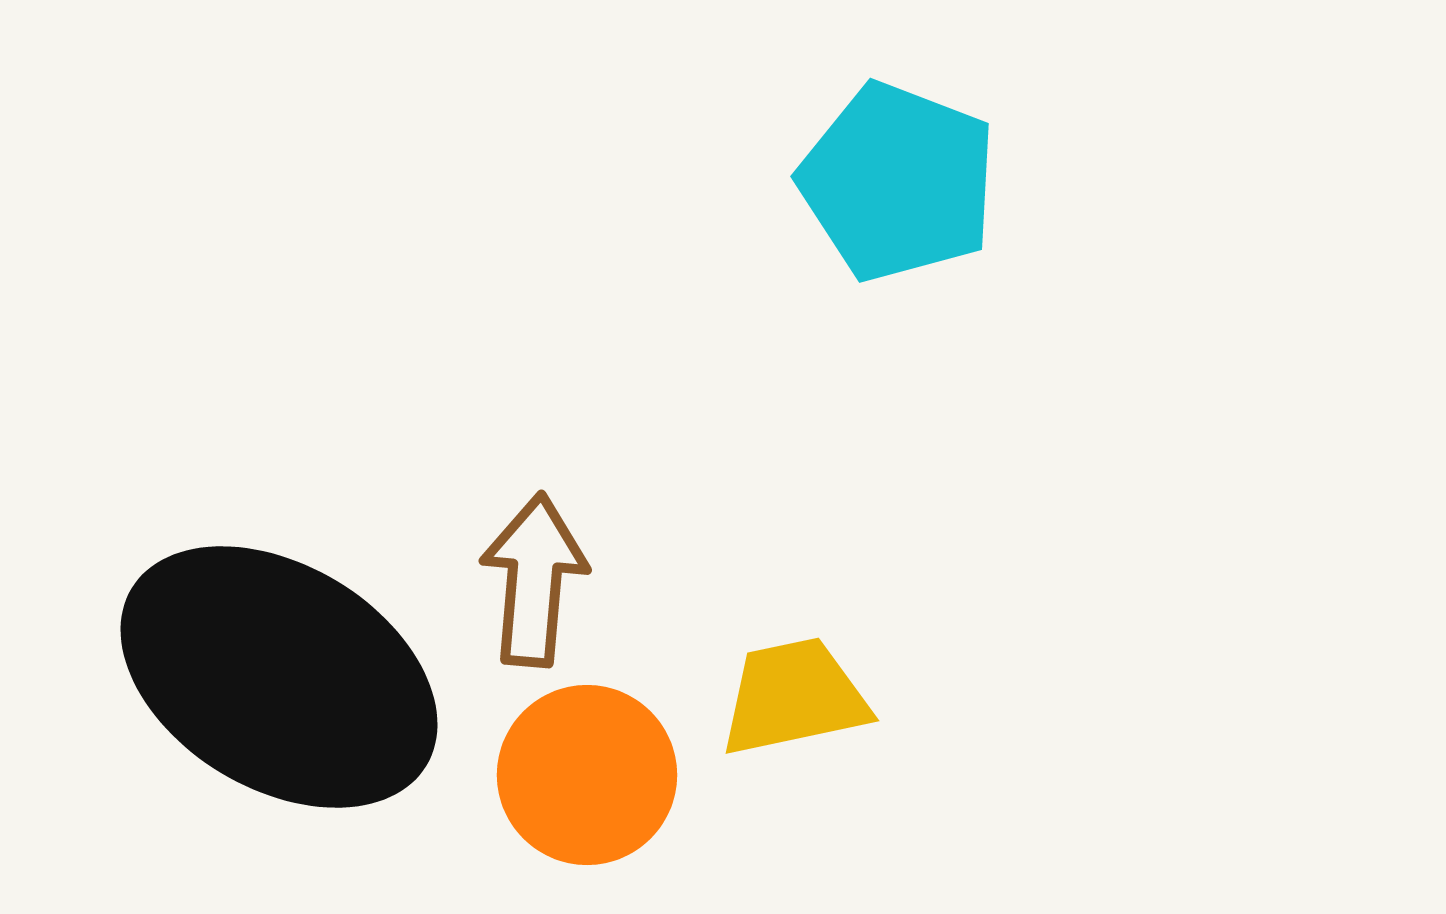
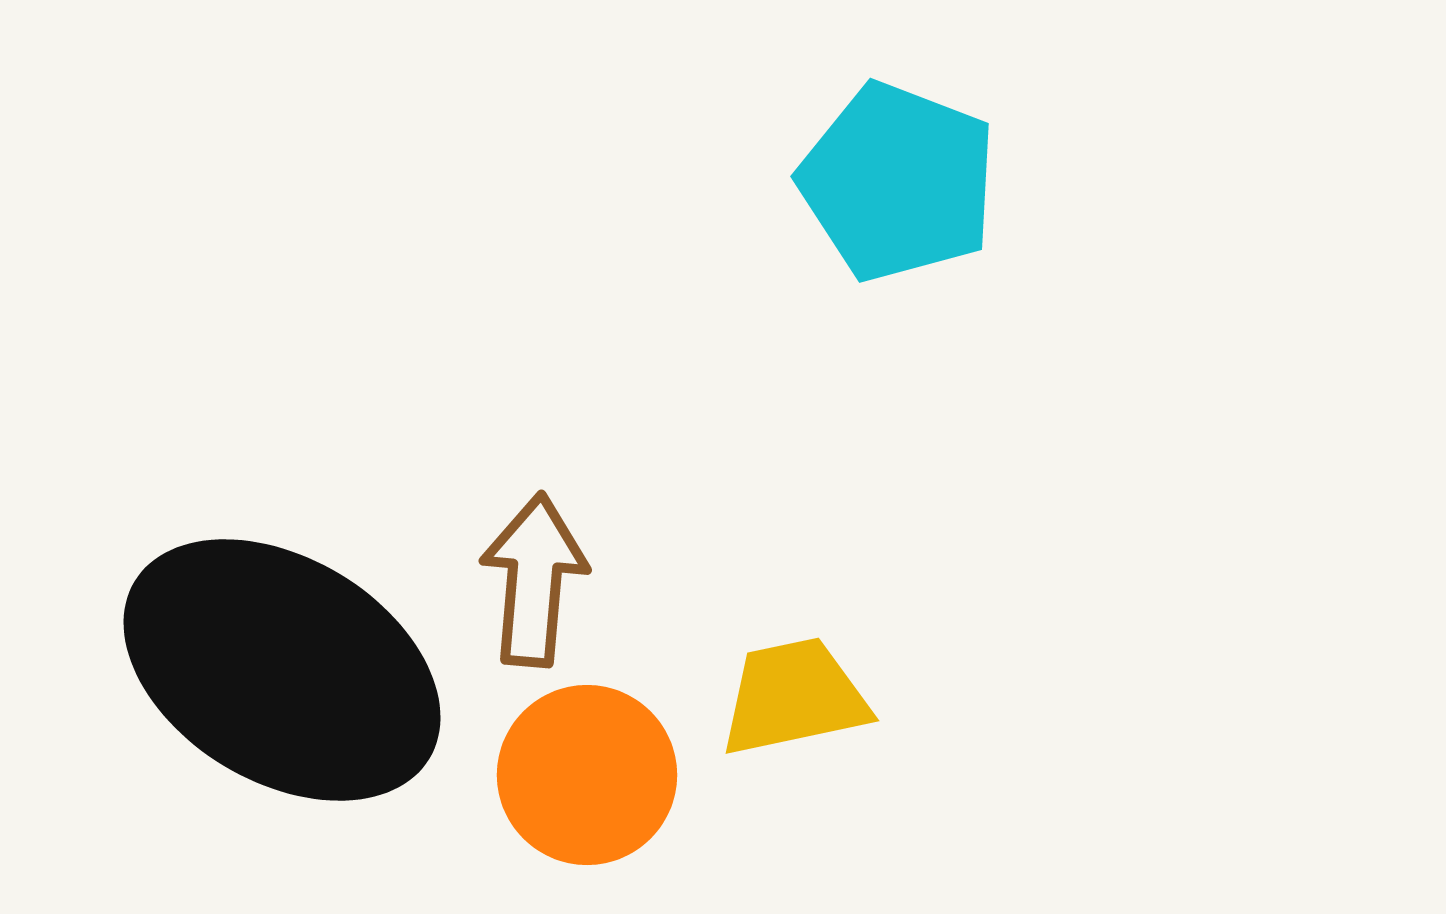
black ellipse: moved 3 px right, 7 px up
